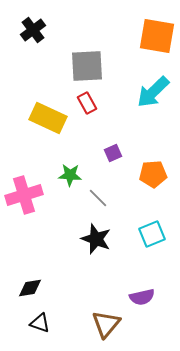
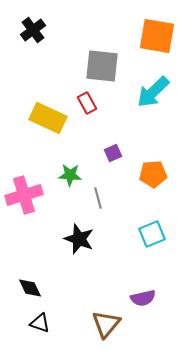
gray square: moved 15 px right; rotated 9 degrees clockwise
gray line: rotated 30 degrees clockwise
black star: moved 17 px left
black diamond: rotated 75 degrees clockwise
purple semicircle: moved 1 px right, 1 px down
